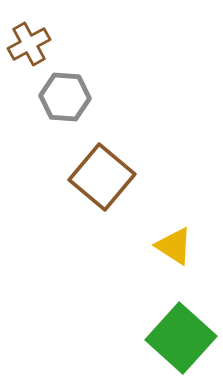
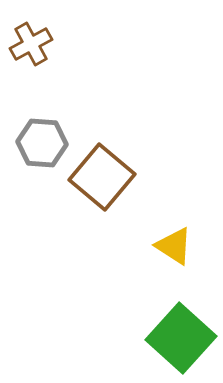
brown cross: moved 2 px right
gray hexagon: moved 23 px left, 46 px down
